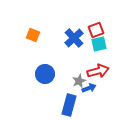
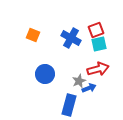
blue cross: moved 3 px left; rotated 18 degrees counterclockwise
red arrow: moved 2 px up
